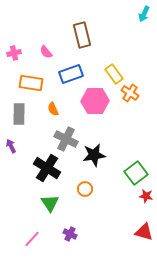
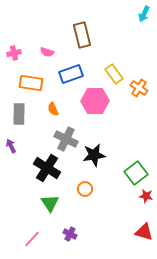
pink semicircle: moved 1 px right; rotated 32 degrees counterclockwise
orange cross: moved 9 px right, 5 px up
